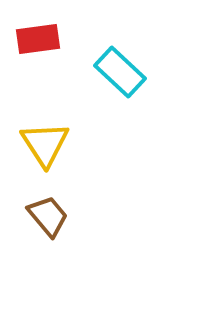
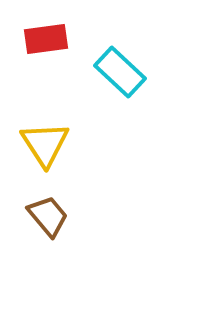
red rectangle: moved 8 px right
